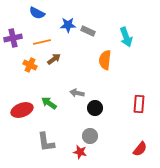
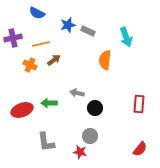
blue star: rotated 14 degrees counterclockwise
orange line: moved 1 px left, 2 px down
brown arrow: moved 1 px down
green arrow: rotated 35 degrees counterclockwise
